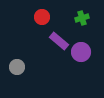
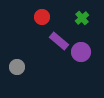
green cross: rotated 24 degrees counterclockwise
